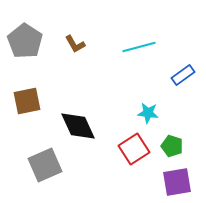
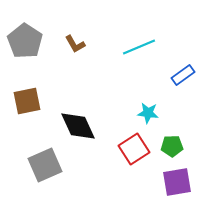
cyan line: rotated 8 degrees counterclockwise
green pentagon: rotated 20 degrees counterclockwise
